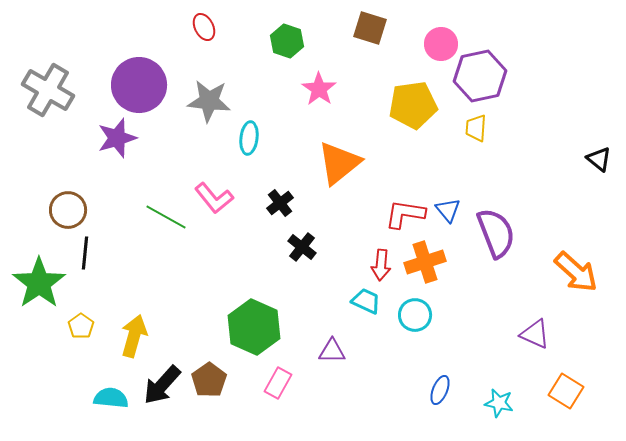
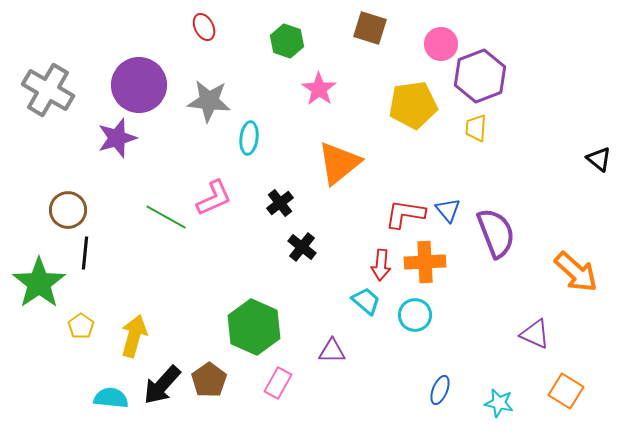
purple hexagon at (480, 76): rotated 9 degrees counterclockwise
pink L-shape at (214, 198): rotated 75 degrees counterclockwise
orange cross at (425, 262): rotated 15 degrees clockwise
cyan trapezoid at (366, 301): rotated 16 degrees clockwise
